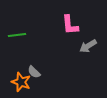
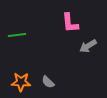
pink L-shape: moved 2 px up
gray semicircle: moved 14 px right, 10 px down
orange star: rotated 18 degrees counterclockwise
